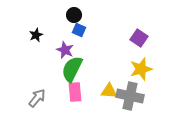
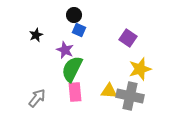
purple square: moved 11 px left
yellow star: moved 1 px left
